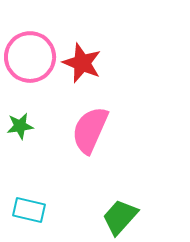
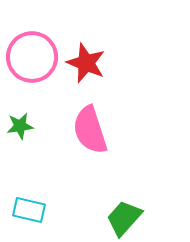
pink circle: moved 2 px right
red star: moved 4 px right
pink semicircle: rotated 42 degrees counterclockwise
green trapezoid: moved 4 px right, 1 px down
